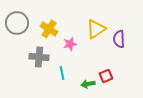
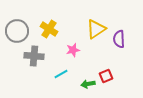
gray circle: moved 8 px down
pink star: moved 3 px right, 6 px down
gray cross: moved 5 px left, 1 px up
cyan line: moved 1 px left, 1 px down; rotated 72 degrees clockwise
